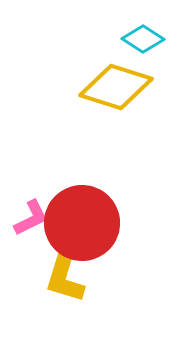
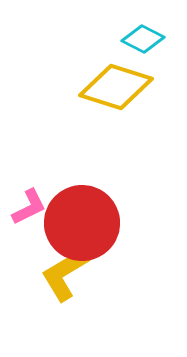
cyan diamond: rotated 6 degrees counterclockwise
pink L-shape: moved 2 px left, 11 px up
yellow L-shape: moved 1 px up; rotated 42 degrees clockwise
